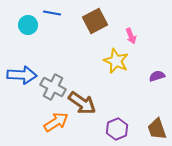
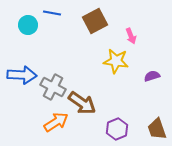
yellow star: rotated 15 degrees counterclockwise
purple semicircle: moved 5 px left
